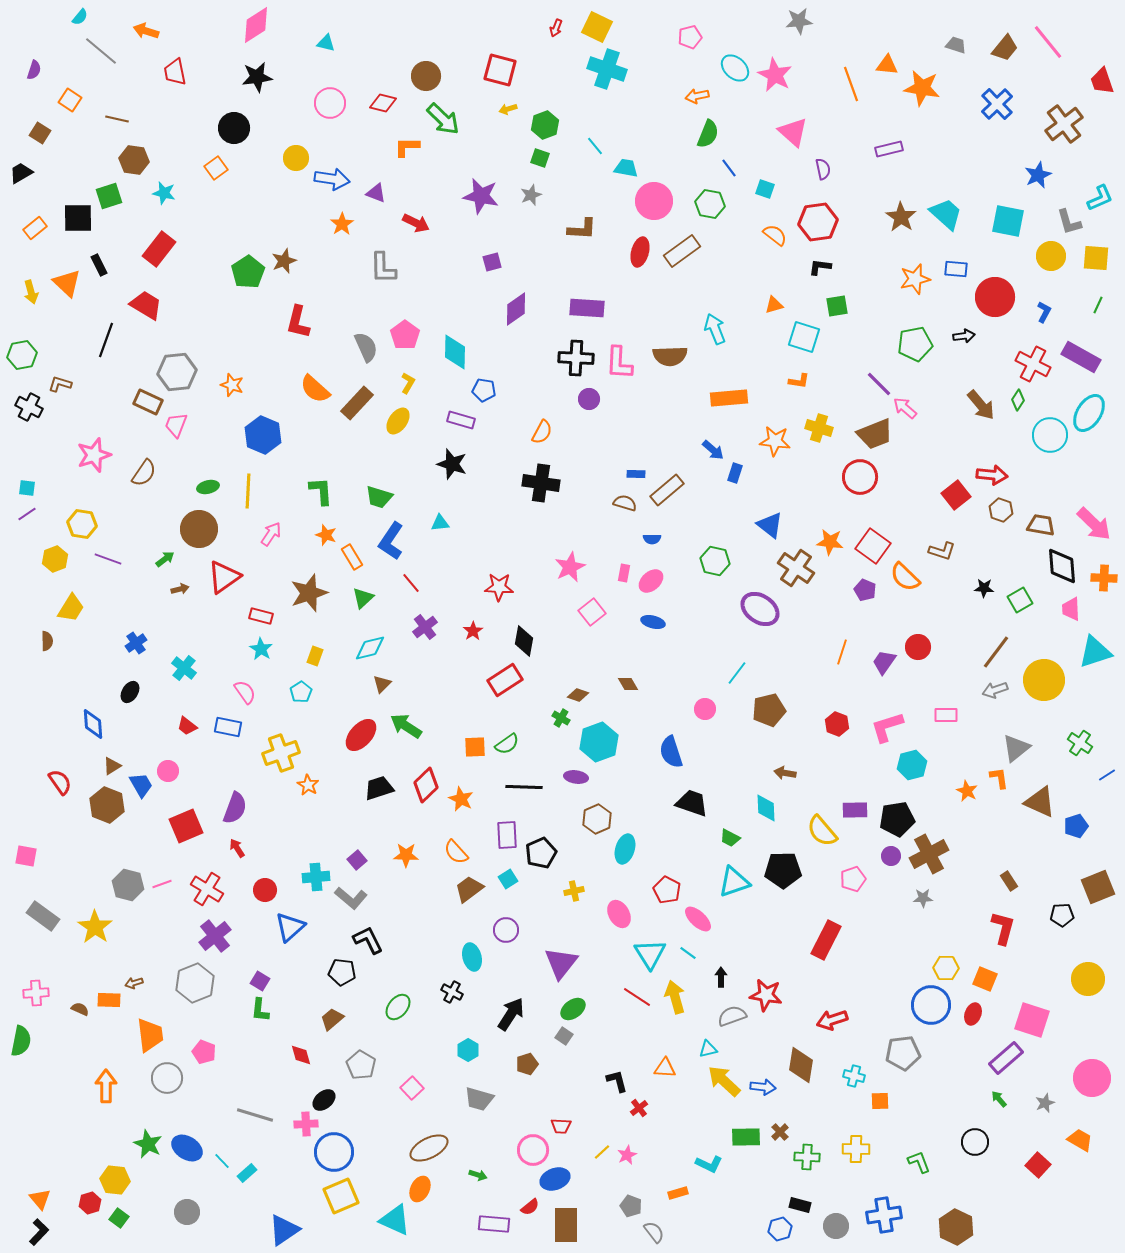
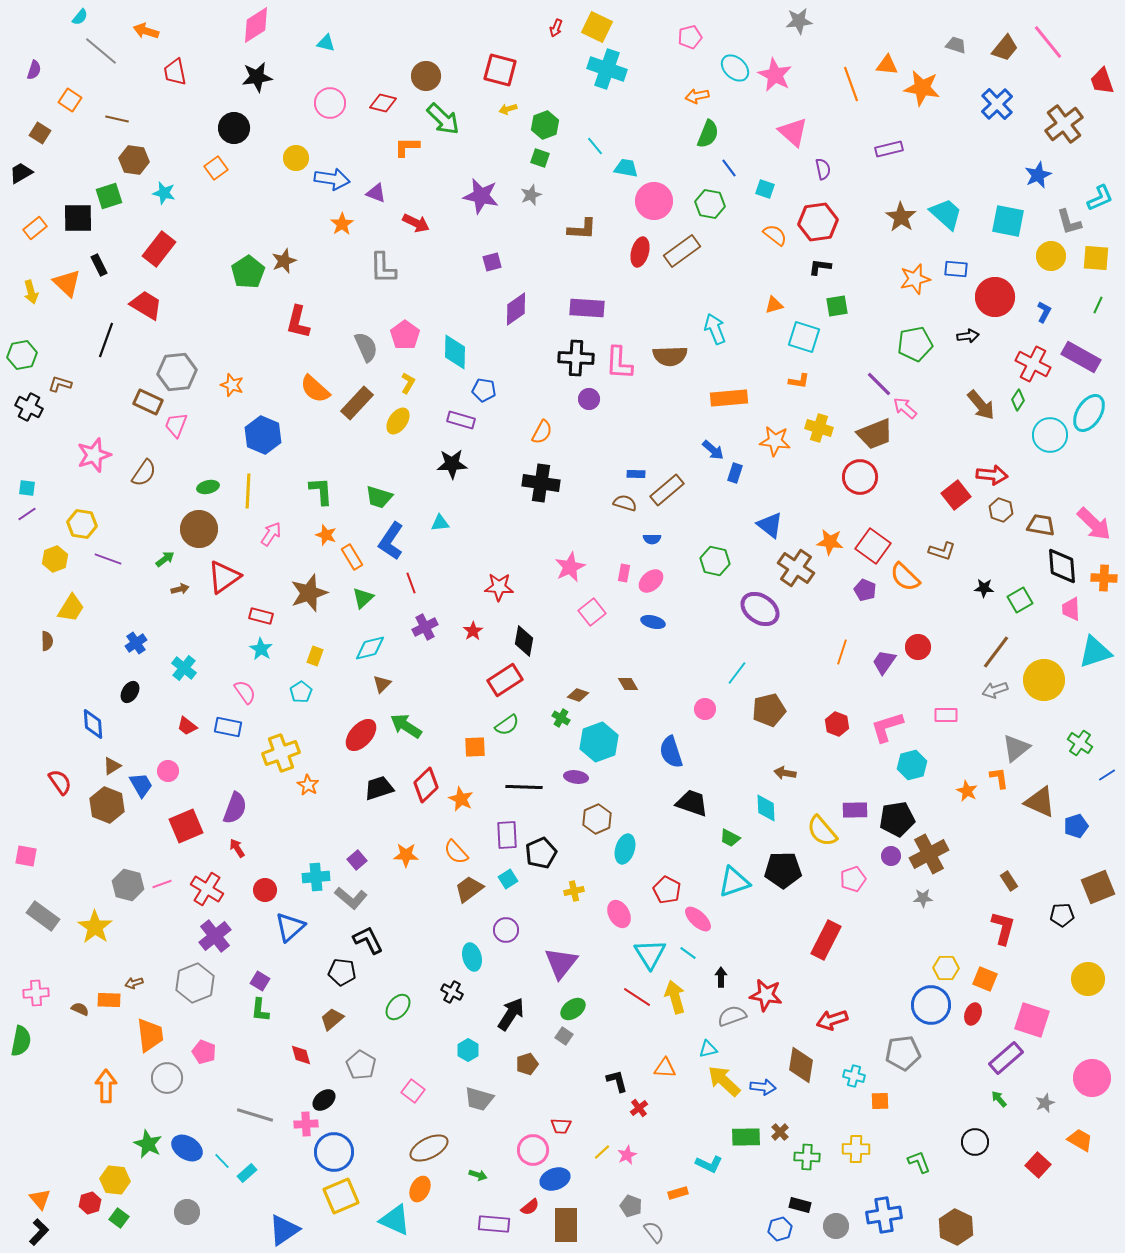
black arrow at (964, 336): moved 4 px right
black star at (452, 464): rotated 20 degrees counterclockwise
red line at (411, 583): rotated 20 degrees clockwise
purple cross at (425, 627): rotated 10 degrees clockwise
green semicircle at (507, 744): moved 19 px up
pink square at (412, 1088): moved 1 px right, 3 px down; rotated 10 degrees counterclockwise
